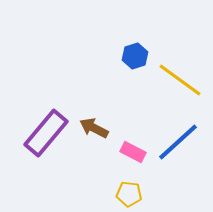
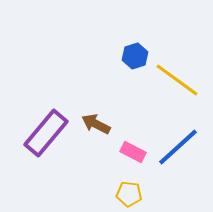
yellow line: moved 3 px left
brown arrow: moved 2 px right, 4 px up
blue line: moved 5 px down
